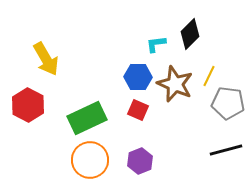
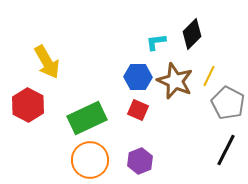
black diamond: moved 2 px right
cyan L-shape: moved 2 px up
yellow arrow: moved 1 px right, 3 px down
brown star: moved 3 px up
gray pentagon: rotated 20 degrees clockwise
black line: rotated 48 degrees counterclockwise
